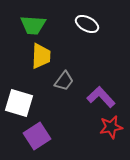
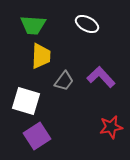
purple L-shape: moved 20 px up
white square: moved 7 px right, 2 px up
